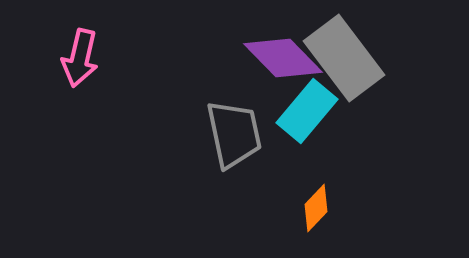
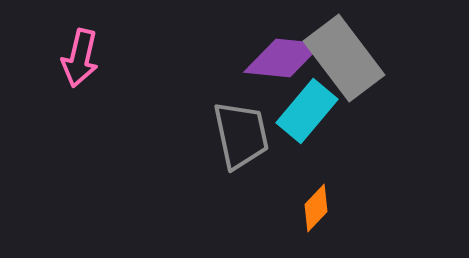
purple diamond: rotated 40 degrees counterclockwise
gray trapezoid: moved 7 px right, 1 px down
